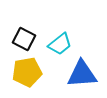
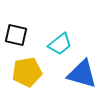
black square: moved 8 px left, 4 px up; rotated 15 degrees counterclockwise
blue triangle: rotated 20 degrees clockwise
